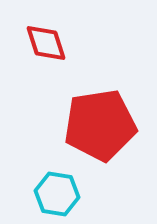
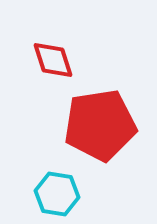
red diamond: moved 7 px right, 17 px down
